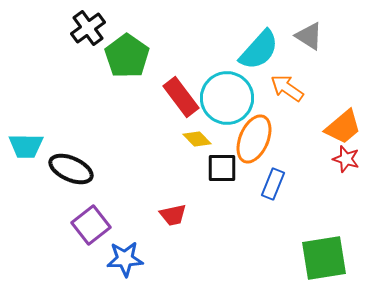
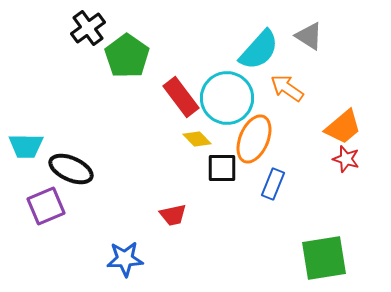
purple square: moved 45 px left, 19 px up; rotated 15 degrees clockwise
